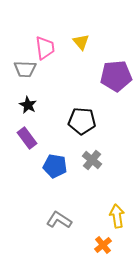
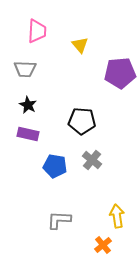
yellow triangle: moved 1 px left, 3 px down
pink trapezoid: moved 8 px left, 17 px up; rotated 10 degrees clockwise
purple pentagon: moved 4 px right, 3 px up
purple rectangle: moved 1 px right, 4 px up; rotated 40 degrees counterclockwise
gray L-shape: rotated 30 degrees counterclockwise
